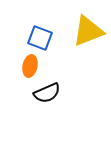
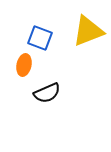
orange ellipse: moved 6 px left, 1 px up
